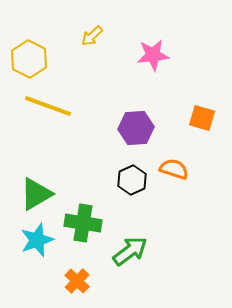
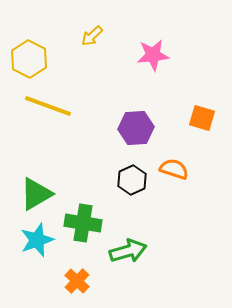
green arrow: moved 2 px left; rotated 21 degrees clockwise
